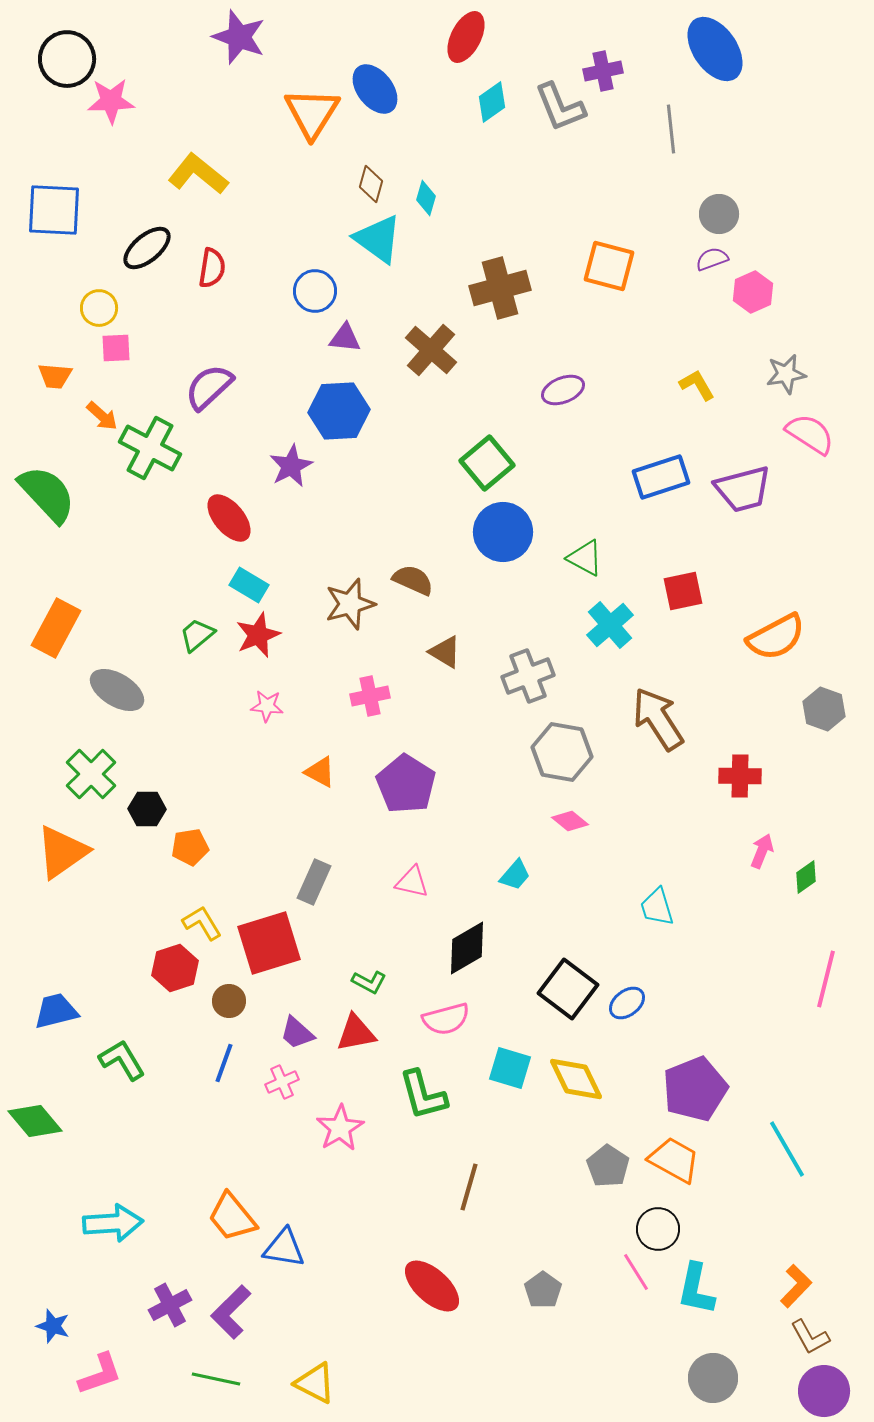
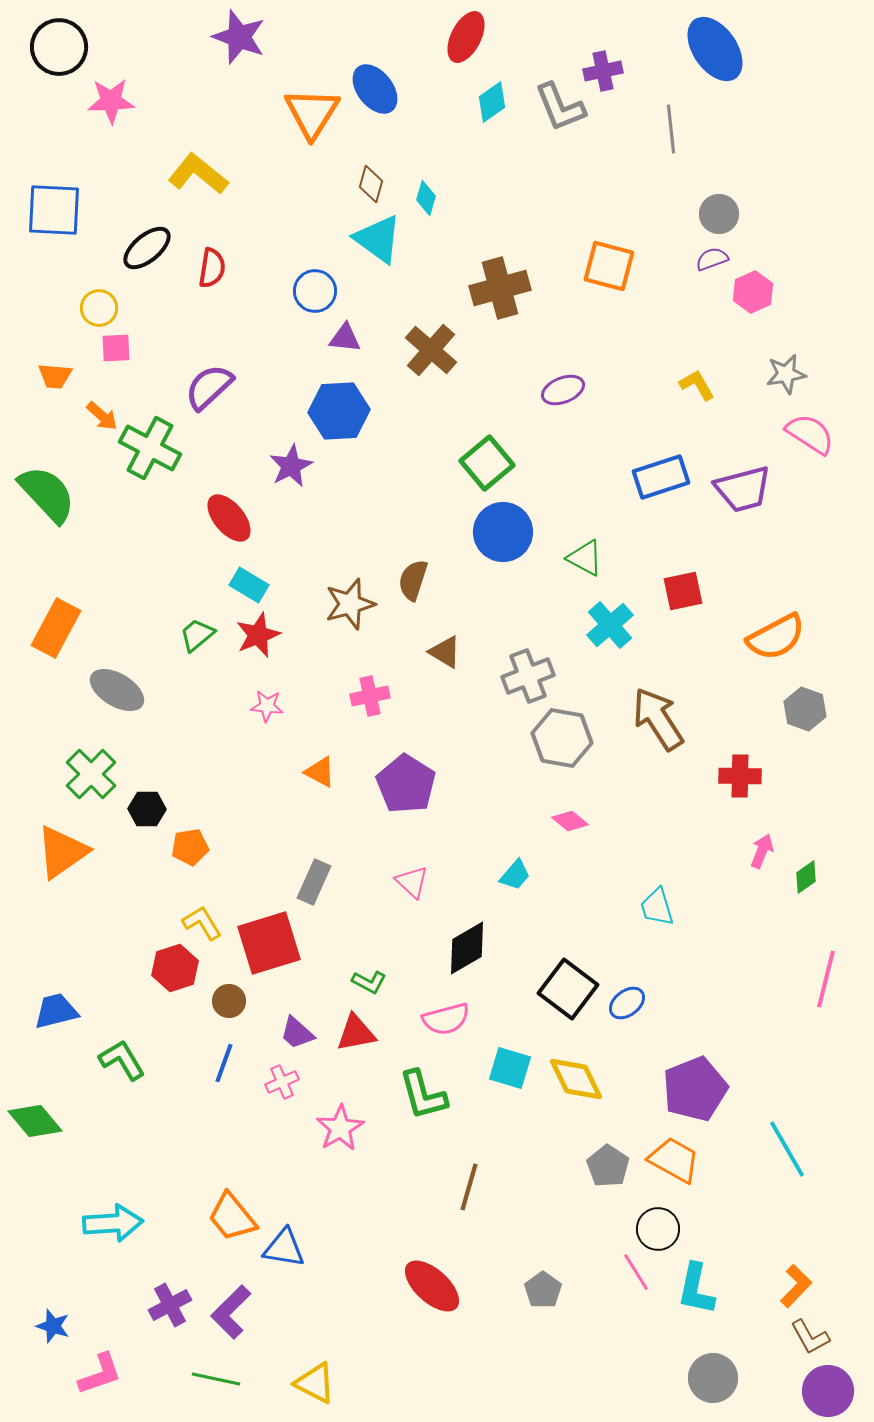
black circle at (67, 59): moved 8 px left, 12 px up
brown semicircle at (413, 580): rotated 96 degrees counterclockwise
gray hexagon at (824, 709): moved 19 px left
gray hexagon at (562, 752): moved 14 px up
pink triangle at (412, 882): rotated 30 degrees clockwise
purple circle at (824, 1391): moved 4 px right
